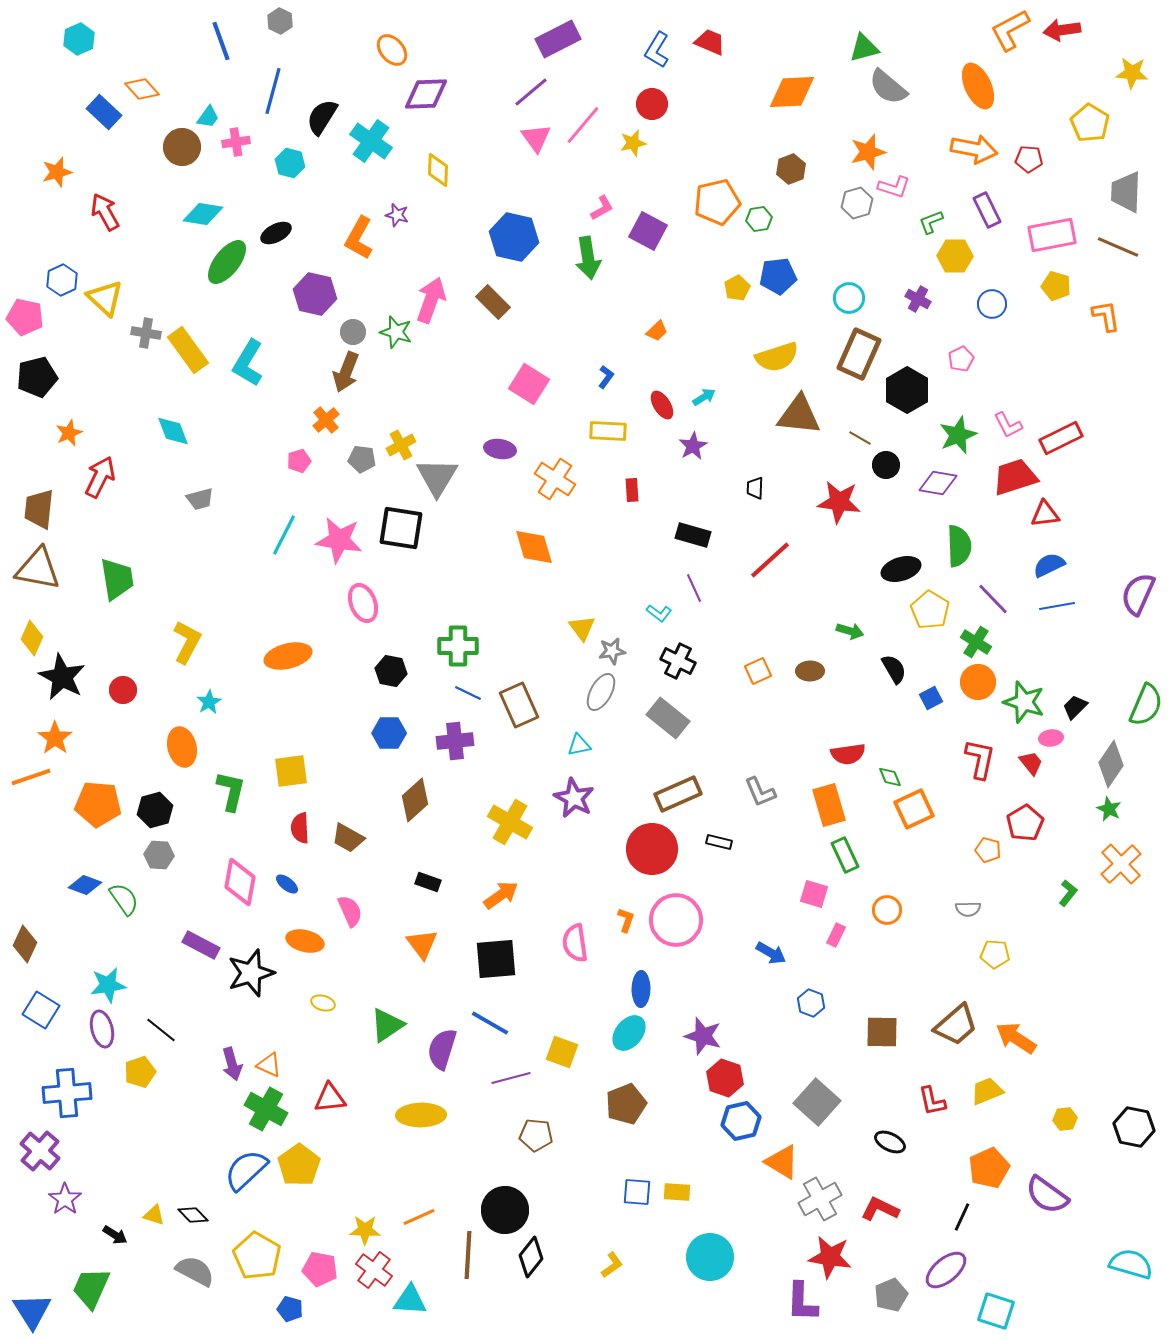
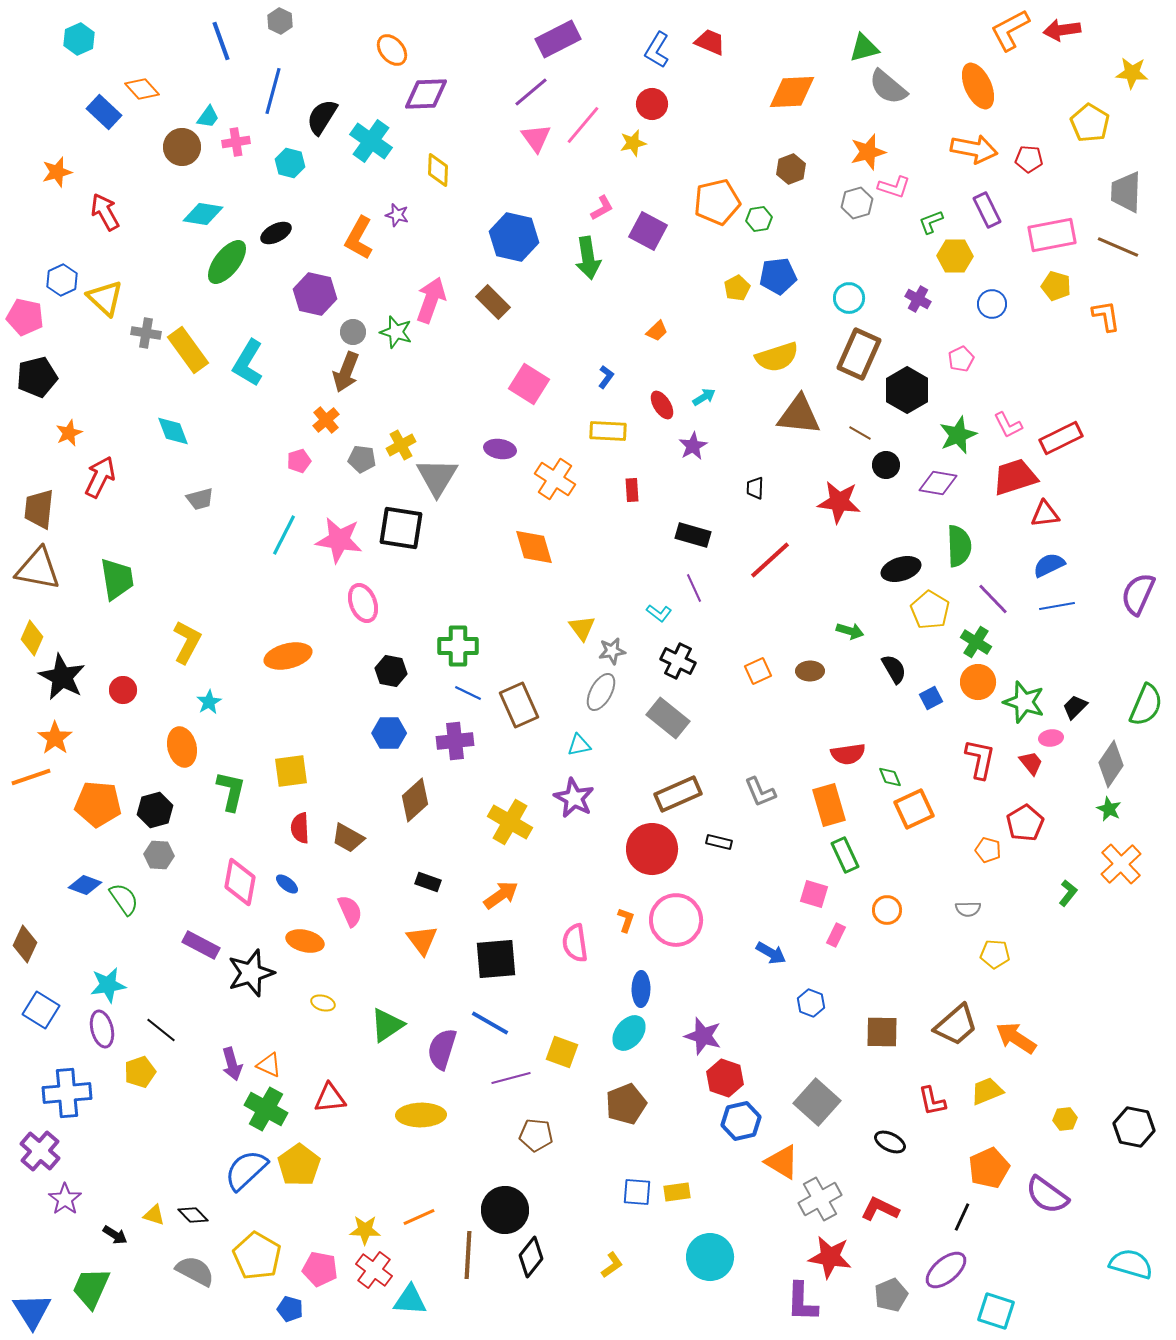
brown line at (860, 438): moved 5 px up
orange triangle at (422, 944): moved 4 px up
yellow rectangle at (677, 1192): rotated 12 degrees counterclockwise
